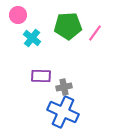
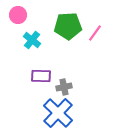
cyan cross: moved 2 px down
blue cross: moved 5 px left, 1 px down; rotated 20 degrees clockwise
